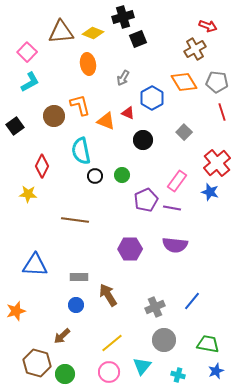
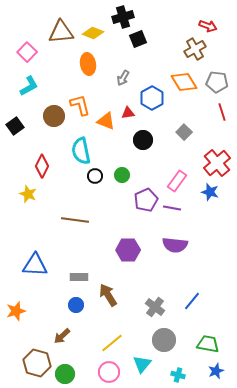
cyan L-shape at (30, 82): moved 1 px left, 4 px down
red triangle at (128, 113): rotated 32 degrees counterclockwise
yellow star at (28, 194): rotated 18 degrees clockwise
purple hexagon at (130, 249): moved 2 px left, 1 px down
gray cross at (155, 307): rotated 30 degrees counterclockwise
cyan triangle at (142, 366): moved 2 px up
